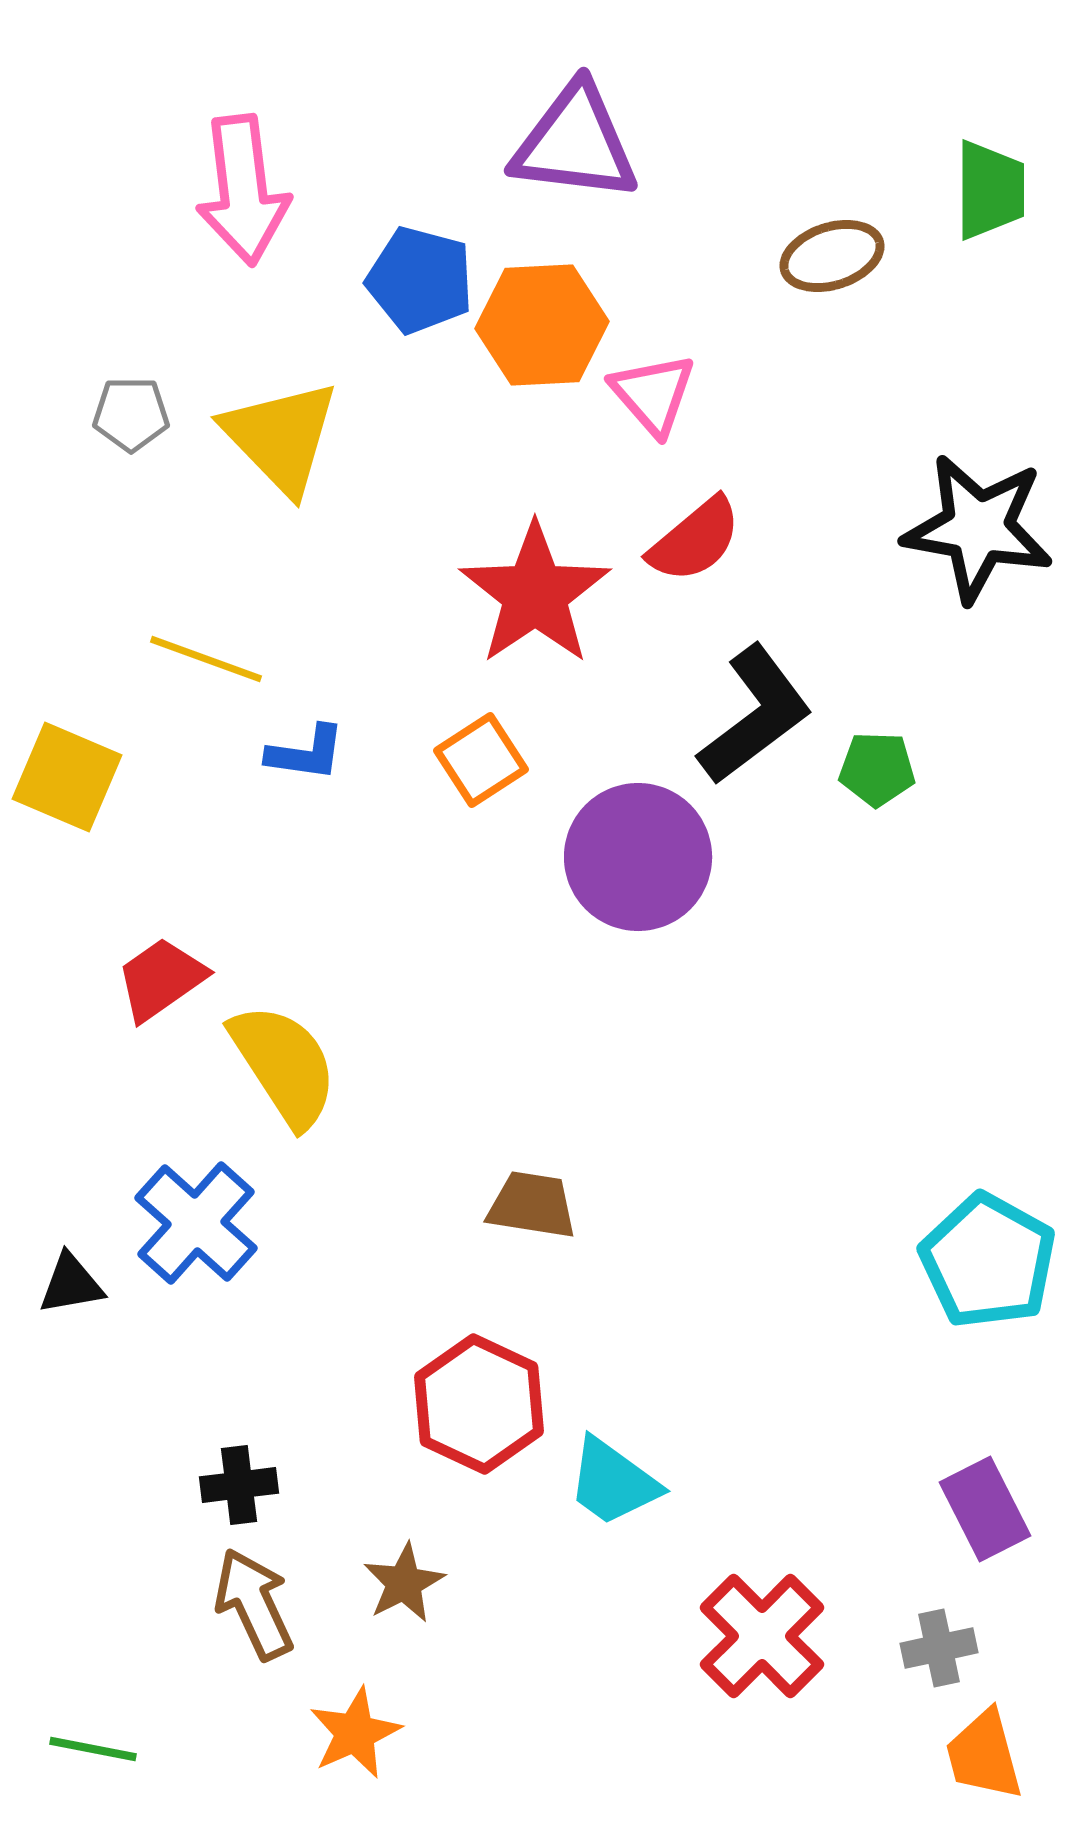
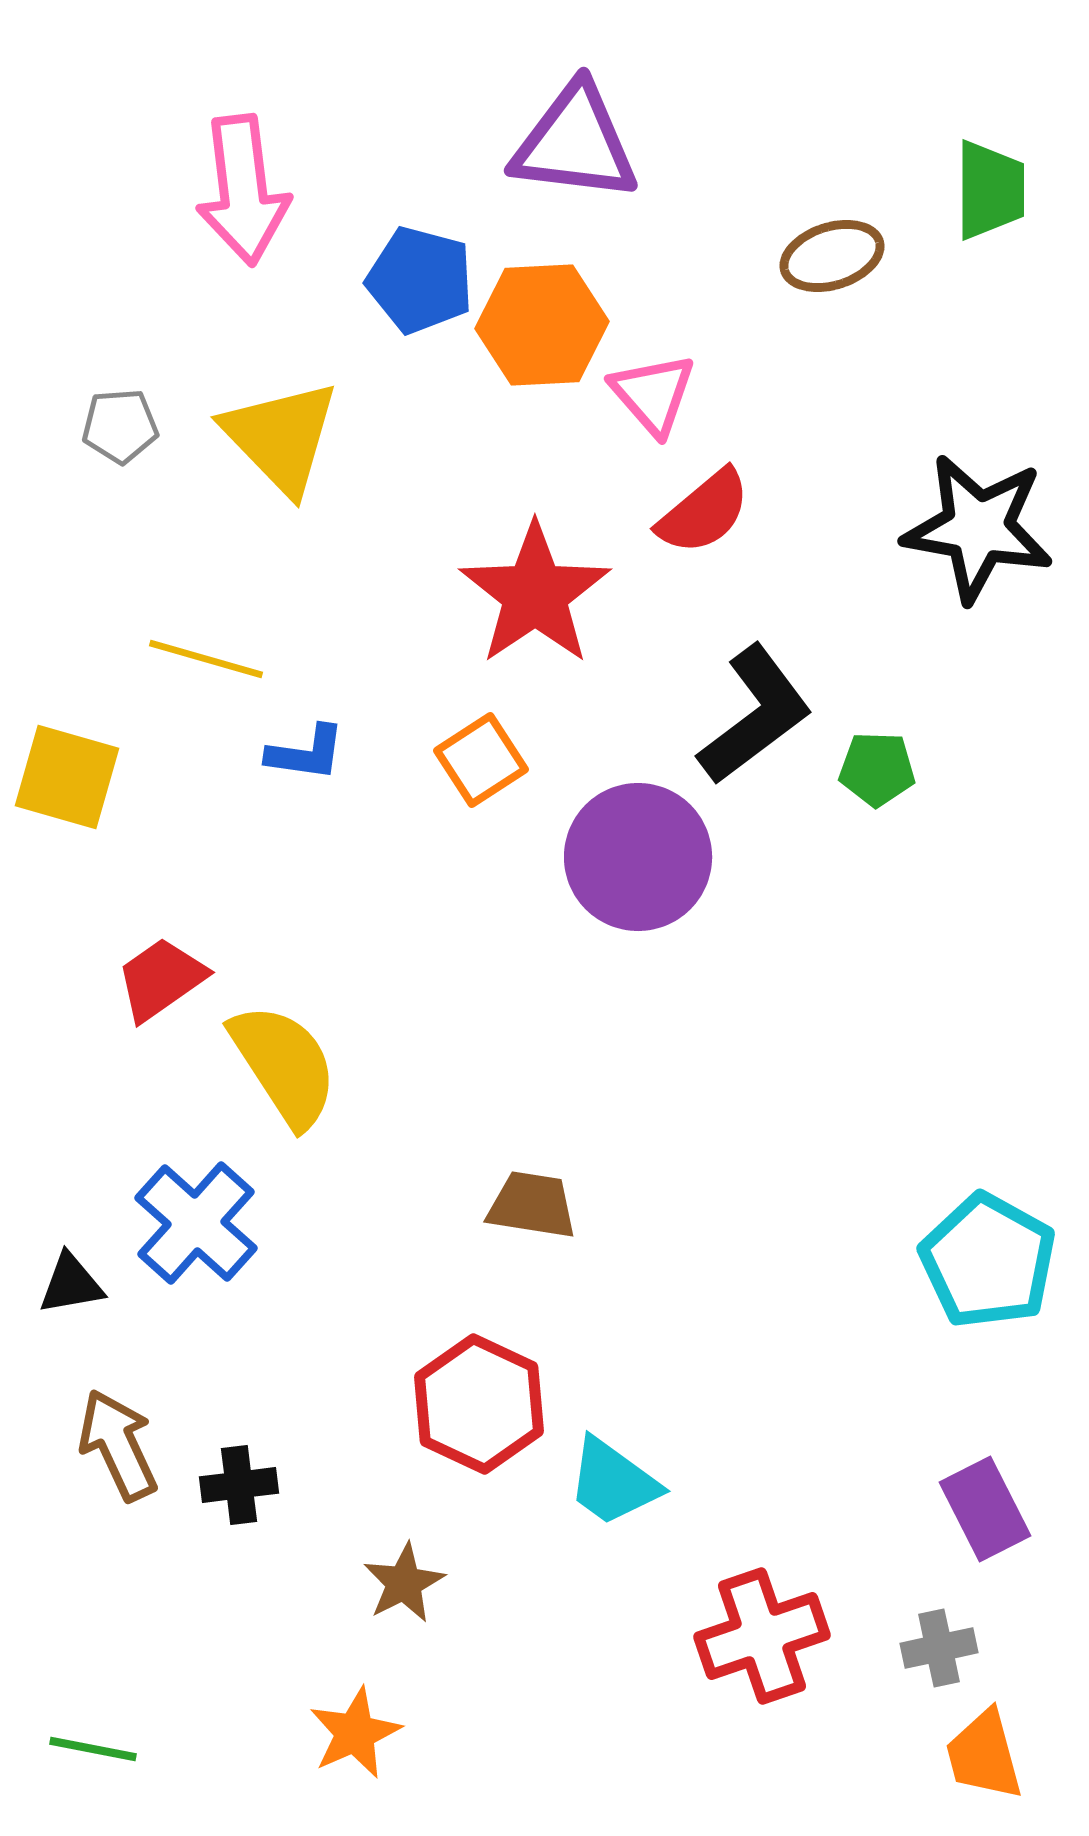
gray pentagon: moved 11 px left, 12 px down; rotated 4 degrees counterclockwise
red semicircle: moved 9 px right, 28 px up
yellow line: rotated 4 degrees counterclockwise
yellow square: rotated 7 degrees counterclockwise
brown arrow: moved 136 px left, 159 px up
red cross: rotated 26 degrees clockwise
